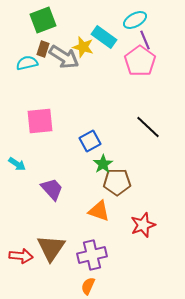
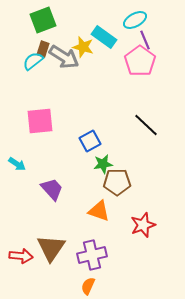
cyan semicircle: moved 6 px right, 2 px up; rotated 25 degrees counterclockwise
black line: moved 2 px left, 2 px up
green star: rotated 24 degrees clockwise
